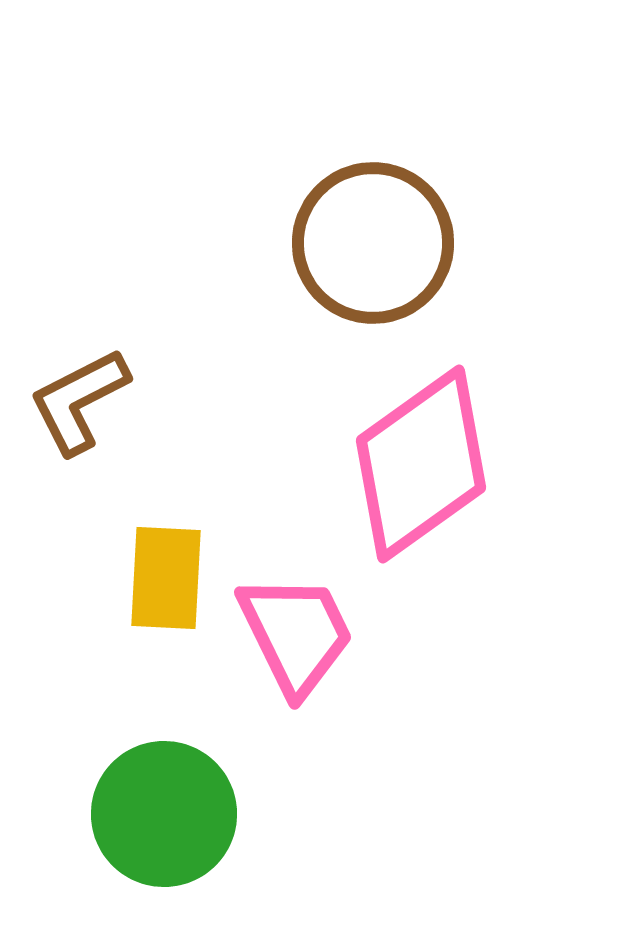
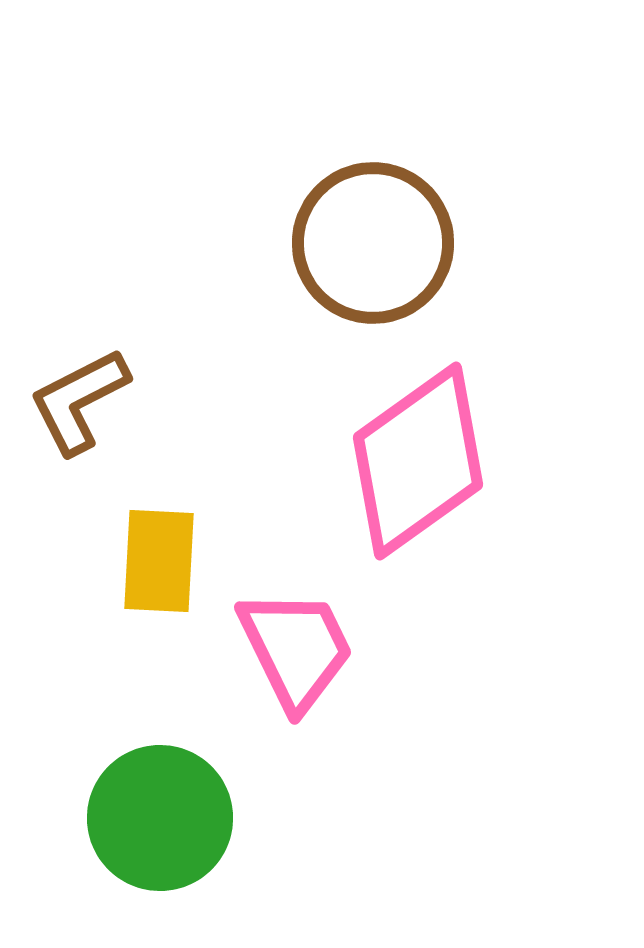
pink diamond: moved 3 px left, 3 px up
yellow rectangle: moved 7 px left, 17 px up
pink trapezoid: moved 15 px down
green circle: moved 4 px left, 4 px down
